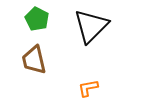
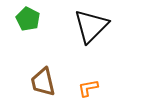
green pentagon: moved 9 px left
brown trapezoid: moved 9 px right, 22 px down
